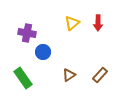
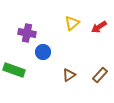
red arrow: moved 1 px right, 4 px down; rotated 56 degrees clockwise
green rectangle: moved 9 px left, 8 px up; rotated 35 degrees counterclockwise
